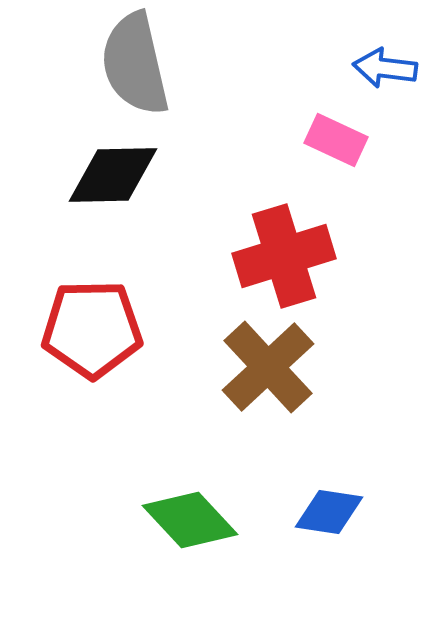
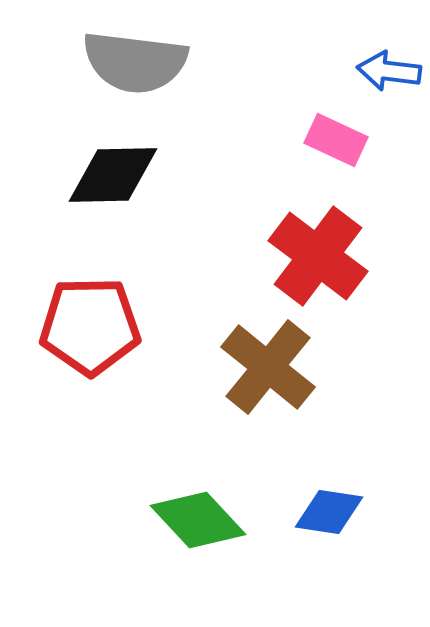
gray semicircle: moved 2 px up; rotated 70 degrees counterclockwise
blue arrow: moved 4 px right, 3 px down
red cross: moved 34 px right; rotated 36 degrees counterclockwise
red pentagon: moved 2 px left, 3 px up
brown cross: rotated 8 degrees counterclockwise
green diamond: moved 8 px right
